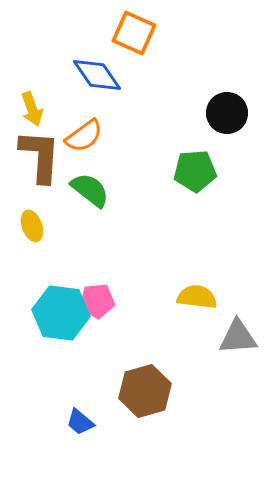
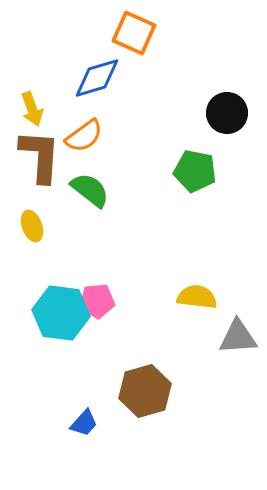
blue diamond: moved 3 px down; rotated 72 degrees counterclockwise
green pentagon: rotated 15 degrees clockwise
blue trapezoid: moved 4 px right, 1 px down; rotated 88 degrees counterclockwise
